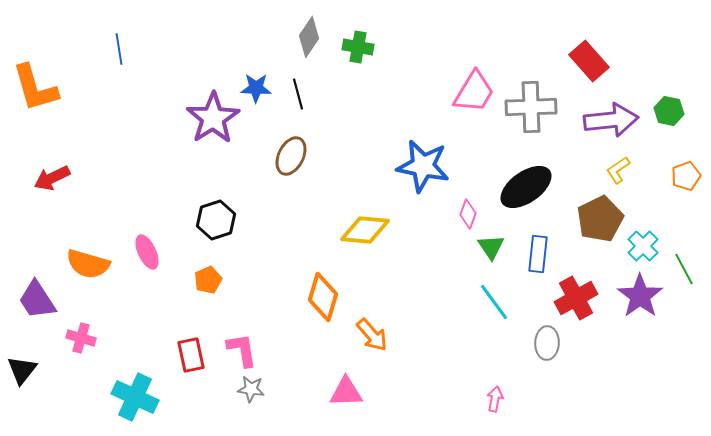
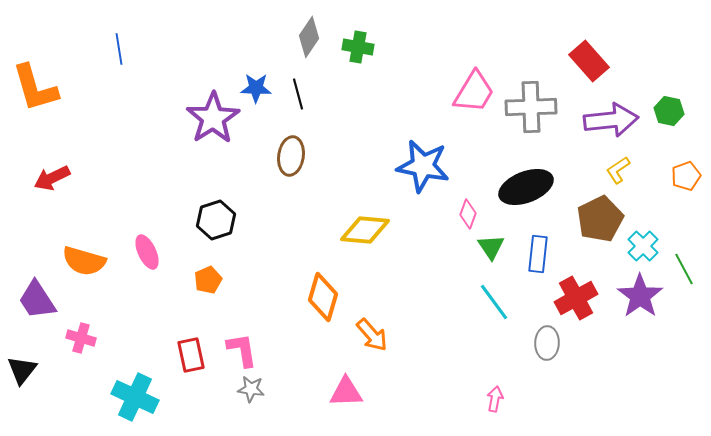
brown ellipse at (291, 156): rotated 18 degrees counterclockwise
black ellipse at (526, 187): rotated 14 degrees clockwise
orange semicircle at (88, 264): moved 4 px left, 3 px up
